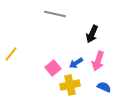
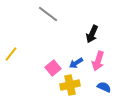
gray line: moved 7 px left; rotated 25 degrees clockwise
